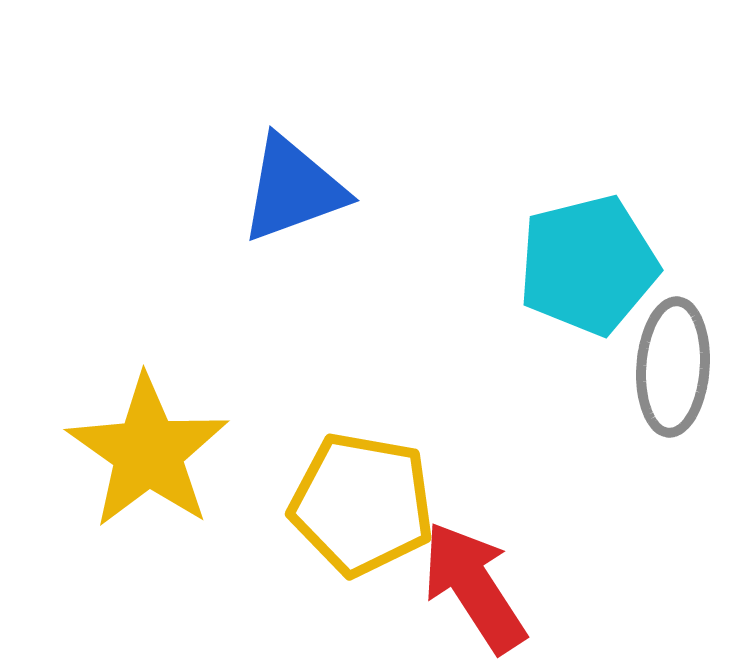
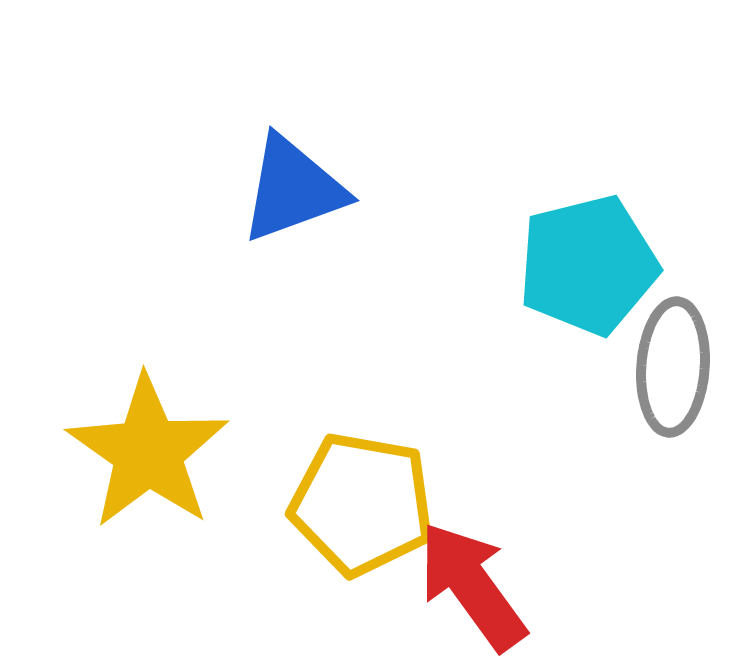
red arrow: moved 2 px left, 1 px up; rotated 3 degrees counterclockwise
